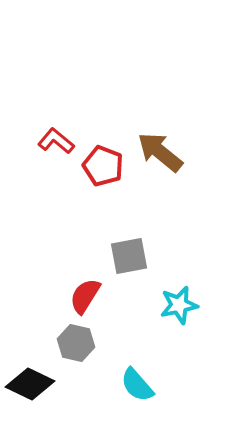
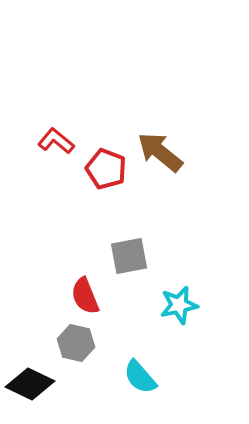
red pentagon: moved 3 px right, 3 px down
red semicircle: rotated 54 degrees counterclockwise
cyan semicircle: moved 3 px right, 8 px up
